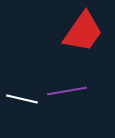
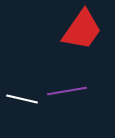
red trapezoid: moved 1 px left, 2 px up
